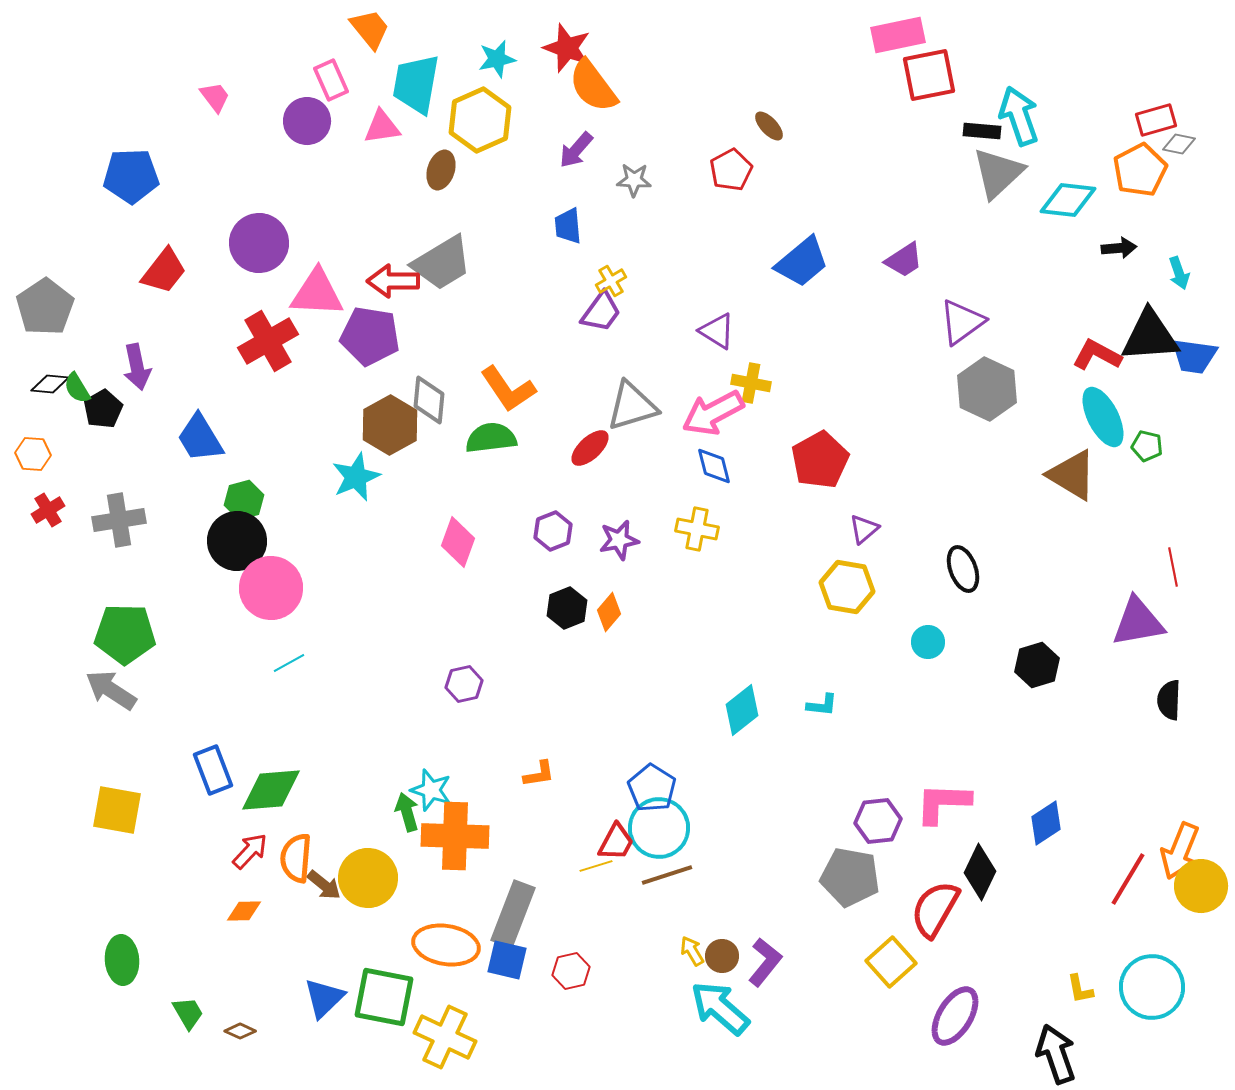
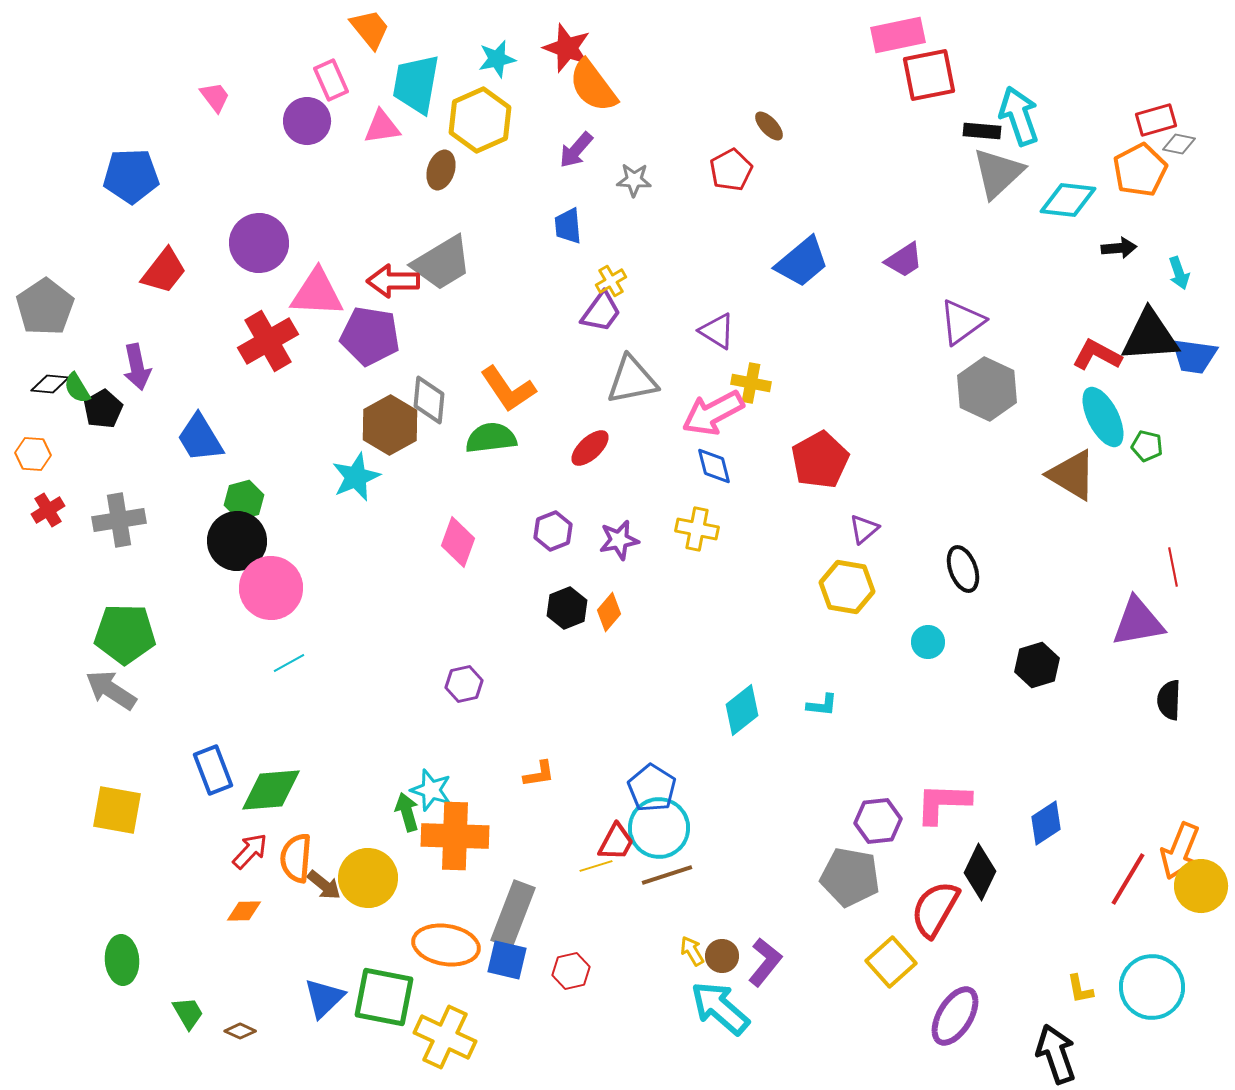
gray triangle at (632, 406): moved 26 px up; rotated 6 degrees clockwise
